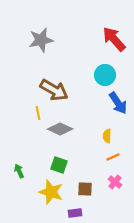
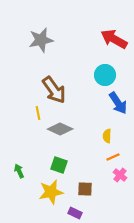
red arrow: rotated 20 degrees counterclockwise
brown arrow: rotated 24 degrees clockwise
pink cross: moved 5 px right, 7 px up
yellow star: rotated 30 degrees counterclockwise
purple rectangle: rotated 32 degrees clockwise
